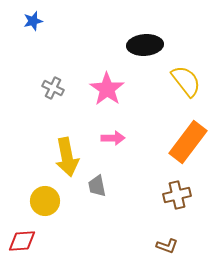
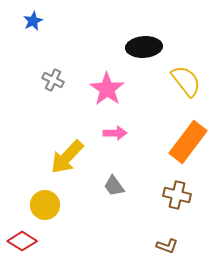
blue star: rotated 12 degrees counterclockwise
black ellipse: moved 1 px left, 2 px down
gray cross: moved 8 px up
pink arrow: moved 2 px right, 5 px up
yellow arrow: rotated 54 degrees clockwise
gray trapezoid: moved 17 px right; rotated 25 degrees counterclockwise
brown cross: rotated 28 degrees clockwise
yellow circle: moved 4 px down
red diamond: rotated 36 degrees clockwise
